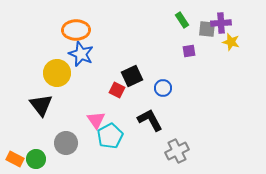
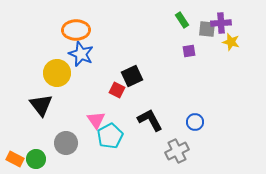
blue circle: moved 32 px right, 34 px down
